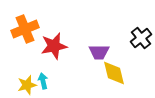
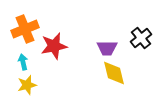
purple trapezoid: moved 8 px right, 4 px up
cyan arrow: moved 20 px left, 19 px up
